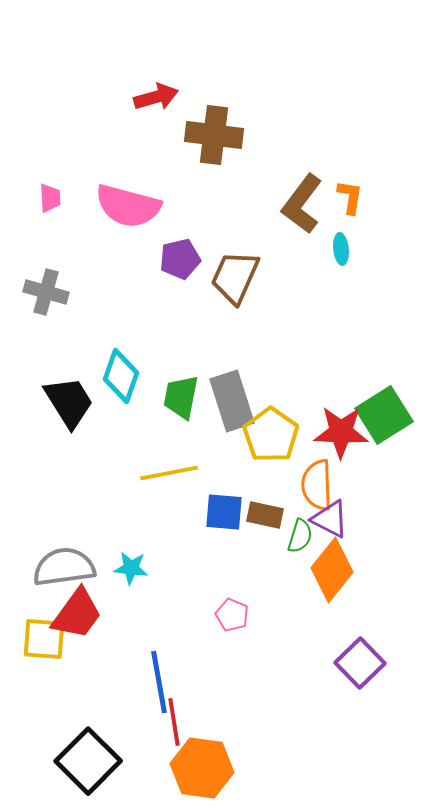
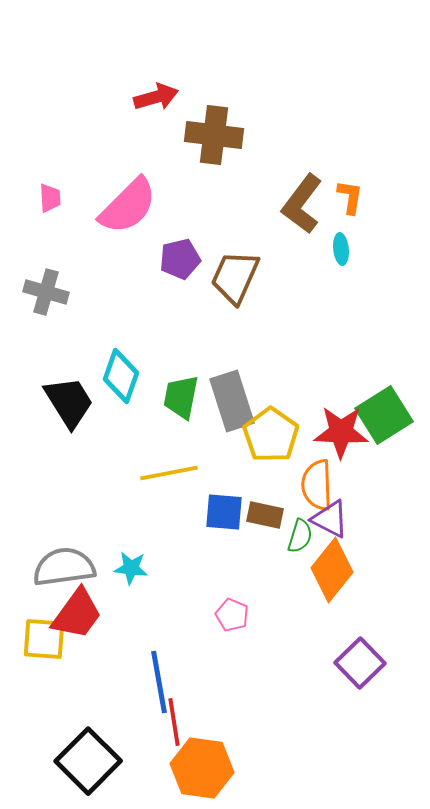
pink semicircle: rotated 60 degrees counterclockwise
